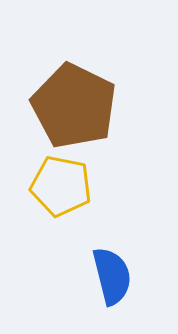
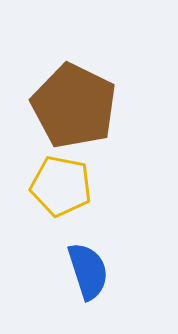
blue semicircle: moved 24 px left, 5 px up; rotated 4 degrees counterclockwise
